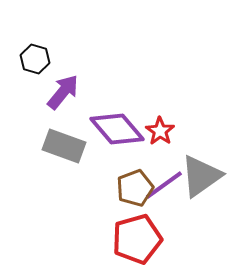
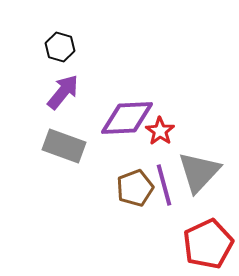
black hexagon: moved 25 px right, 12 px up
purple diamond: moved 10 px right, 11 px up; rotated 52 degrees counterclockwise
gray triangle: moved 2 px left, 4 px up; rotated 12 degrees counterclockwise
purple line: rotated 69 degrees counterclockwise
red pentagon: moved 71 px right, 5 px down; rotated 9 degrees counterclockwise
